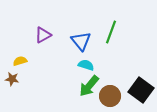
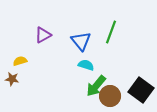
green arrow: moved 7 px right
